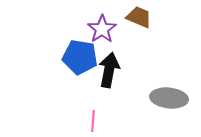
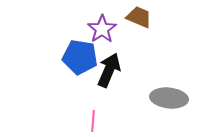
black arrow: rotated 12 degrees clockwise
